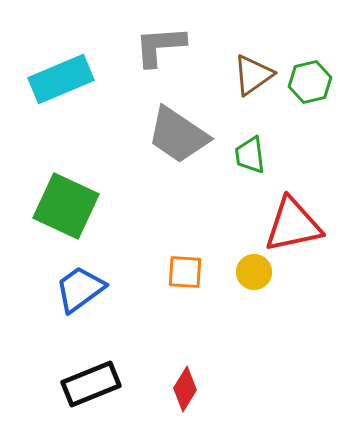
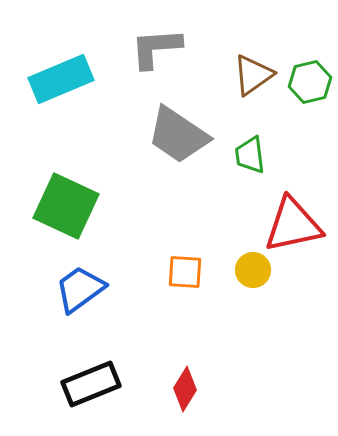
gray L-shape: moved 4 px left, 2 px down
yellow circle: moved 1 px left, 2 px up
